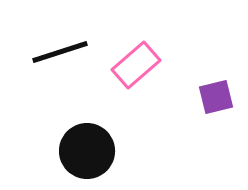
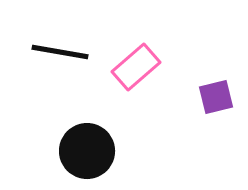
black line: rotated 28 degrees clockwise
pink rectangle: moved 2 px down
